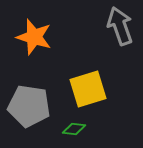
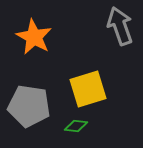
orange star: rotated 12 degrees clockwise
green diamond: moved 2 px right, 3 px up
